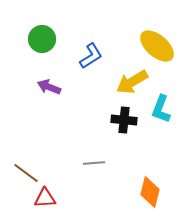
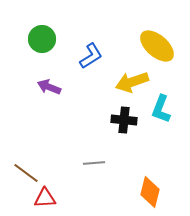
yellow arrow: rotated 12 degrees clockwise
